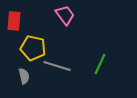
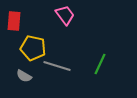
gray semicircle: rotated 133 degrees clockwise
